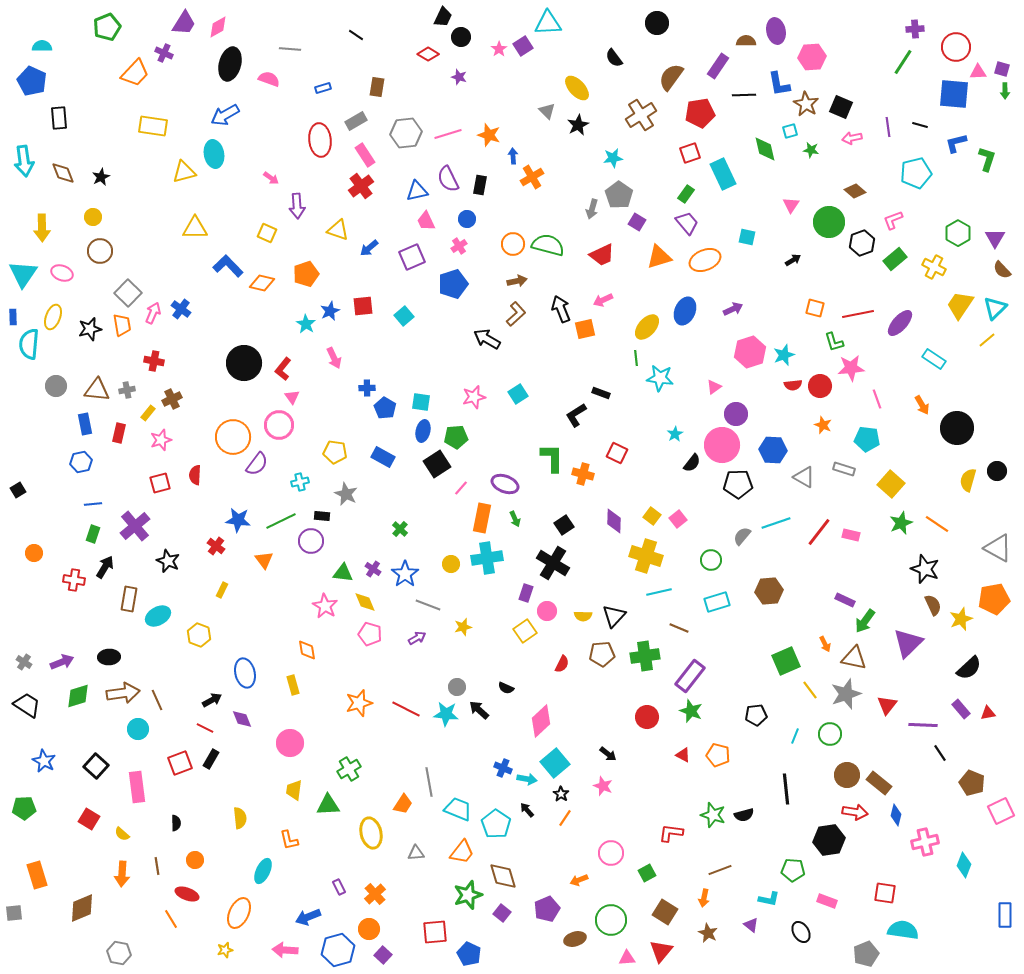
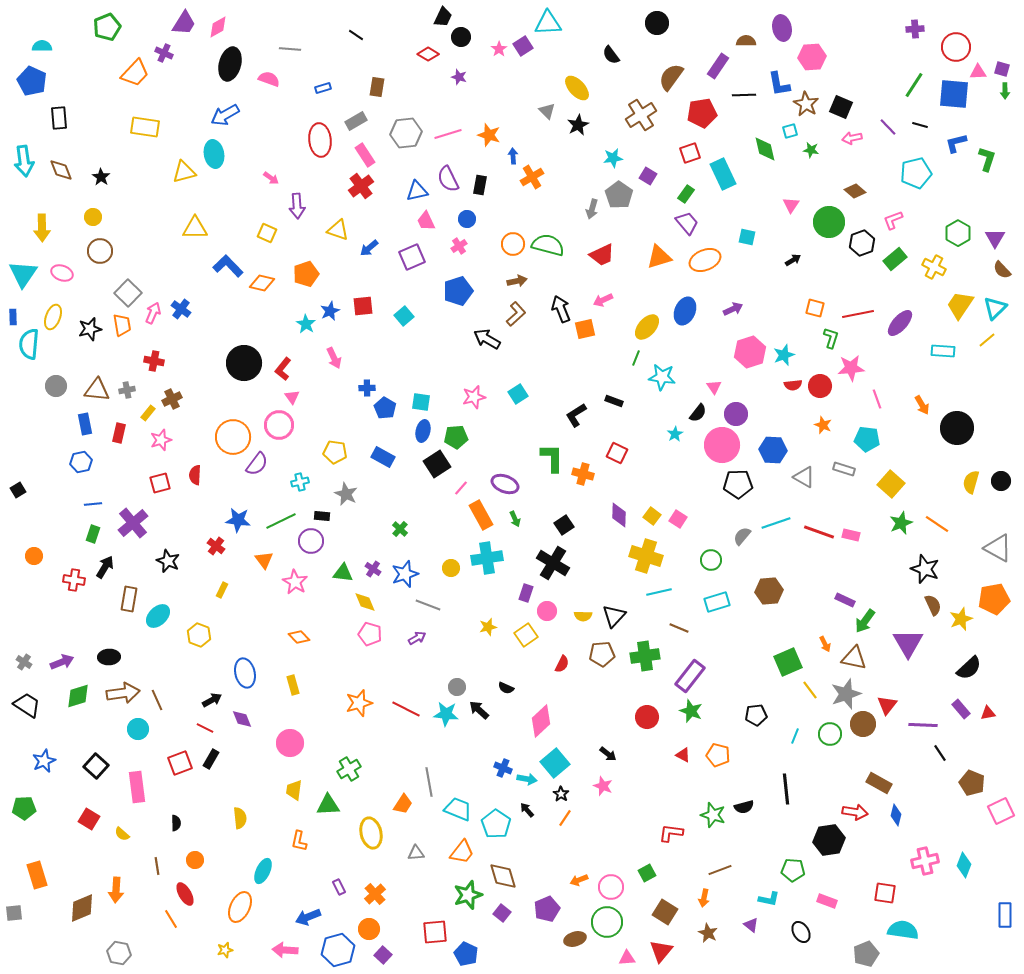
purple ellipse at (776, 31): moved 6 px right, 3 px up
black semicircle at (614, 58): moved 3 px left, 3 px up
green line at (903, 62): moved 11 px right, 23 px down
red pentagon at (700, 113): moved 2 px right
yellow rectangle at (153, 126): moved 8 px left, 1 px down
purple line at (888, 127): rotated 36 degrees counterclockwise
brown diamond at (63, 173): moved 2 px left, 3 px up
black star at (101, 177): rotated 12 degrees counterclockwise
purple square at (637, 222): moved 11 px right, 46 px up
blue pentagon at (453, 284): moved 5 px right, 7 px down
green L-shape at (834, 342): moved 3 px left, 4 px up; rotated 145 degrees counterclockwise
green line at (636, 358): rotated 28 degrees clockwise
cyan rectangle at (934, 359): moved 9 px right, 8 px up; rotated 30 degrees counterclockwise
cyan star at (660, 378): moved 2 px right, 1 px up
pink triangle at (714, 387): rotated 28 degrees counterclockwise
black rectangle at (601, 393): moved 13 px right, 8 px down
black semicircle at (692, 463): moved 6 px right, 50 px up
black circle at (997, 471): moved 4 px right, 10 px down
yellow semicircle at (968, 480): moved 3 px right, 2 px down
orange rectangle at (482, 518): moved 1 px left, 3 px up; rotated 40 degrees counterclockwise
pink square at (678, 519): rotated 18 degrees counterclockwise
purple diamond at (614, 521): moved 5 px right, 6 px up
purple cross at (135, 526): moved 2 px left, 3 px up
red line at (819, 532): rotated 72 degrees clockwise
orange circle at (34, 553): moved 3 px down
yellow circle at (451, 564): moved 4 px down
blue star at (405, 574): rotated 16 degrees clockwise
pink star at (325, 606): moved 30 px left, 24 px up
cyan ellipse at (158, 616): rotated 15 degrees counterclockwise
yellow star at (463, 627): moved 25 px right
yellow square at (525, 631): moved 1 px right, 4 px down
purple triangle at (908, 643): rotated 16 degrees counterclockwise
orange diamond at (307, 650): moved 8 px left, 13 px up; rotated 35 degrees counterclockwise
green square at (786, 661): moved 2 px right, 1 px down
blue star at (44, 761): rotated 20 degrees clockwise
brown circle at (847, 775): moved 16 px right, 51 px up
brown rectangle at (879, 783): rotated 10 degrees counterclockwise
black semicircle at (744, 815): moved 8 px up
orange L-shape at (289, 840): moved 10 px right, 1 px down; rotated 25 degrees clockwise
pink cross at (925, 842): moved 19 px down
pink circle at (611, 853): moved 34 px down
orange arrow at (122, 874): moved 6 px left, 16 px down
red ellipse at (187, 894): moved 2 px left; rotated 40 degrees clockwise
orange ellipse at (239, 913): moved 1 px right, 6 px up
green circle at (611, 920): moved 4 px left, 2 px down
blue pentagon at (469, 954): moved 3 px left
